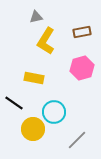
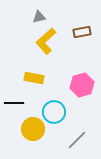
gray triangle: moved 3 px right
yellow L-shape: rotated 16 degrees clockwise
pink hexagon: moved 17 px down
black line: rotated 36 degrees counterclockwise
